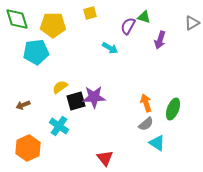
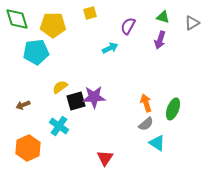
green triangle: moved 19 px right
cyan arrow: rotated 56 degrees counterclockwise
red triangle: rotated 12 degrees clockwise
